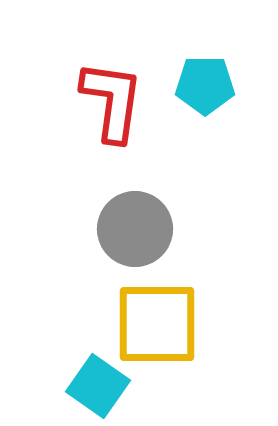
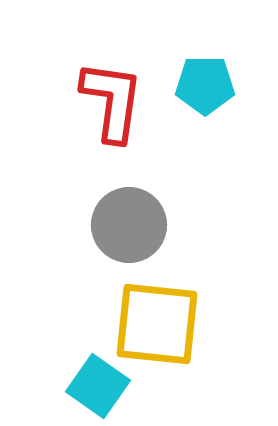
gray circle: moved 6 px left, 4 px up
yellow square: rotated 6 degrees clockwise
